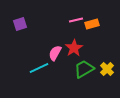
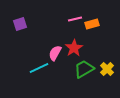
pink line: moved 1 px left, 1 px up
